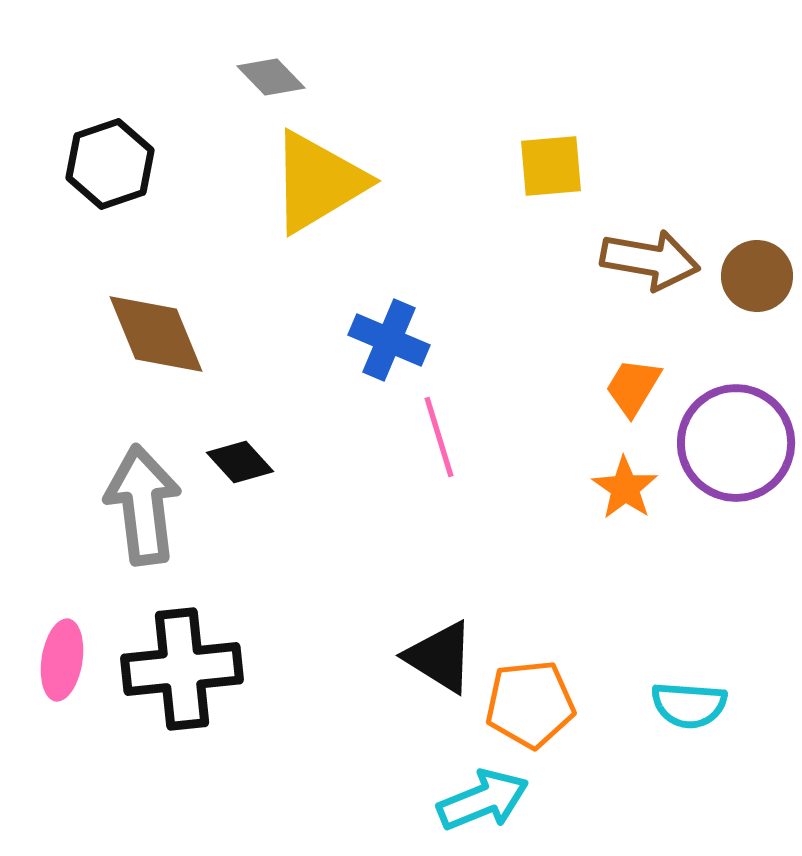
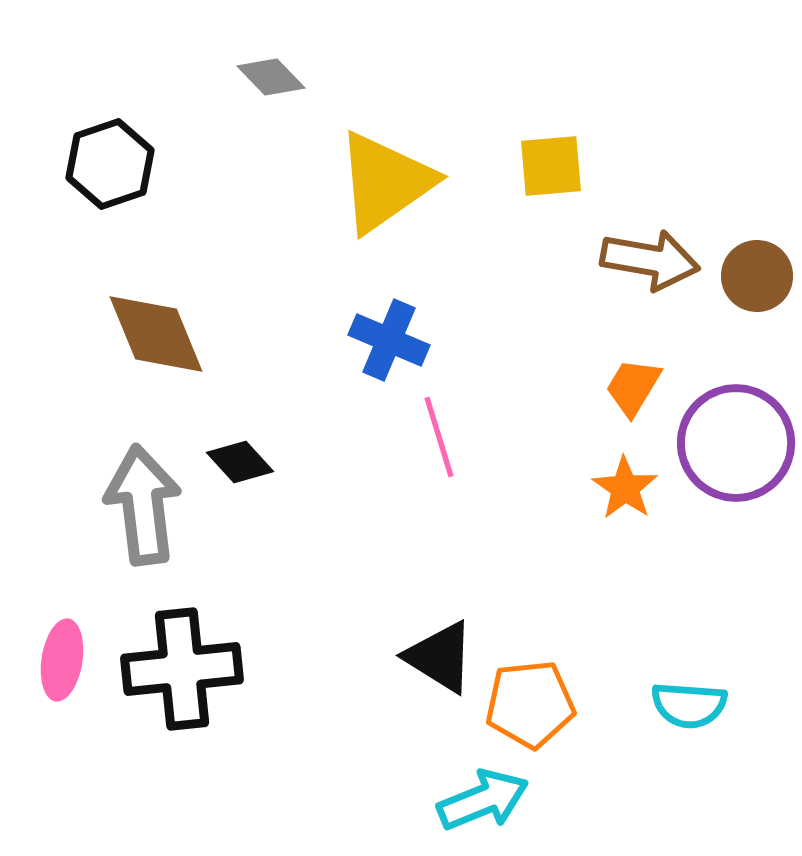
yellow triangle: moved 67 px right; rotated 4 degrees counterclockwise
